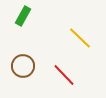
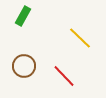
brown circle: moved 1 px right
red line: moved 1 px down
